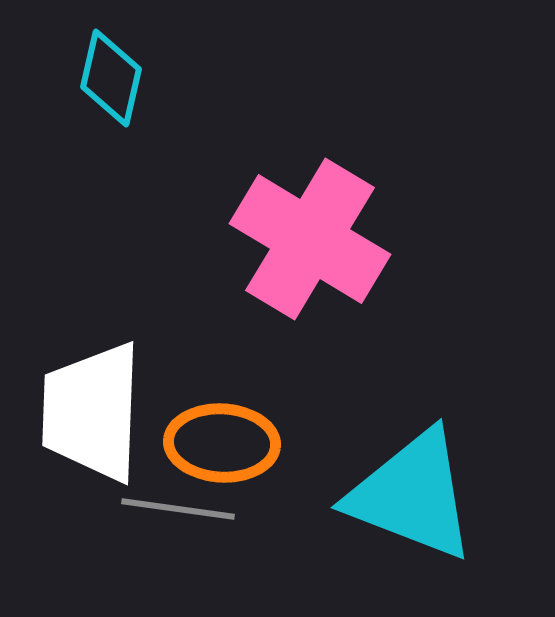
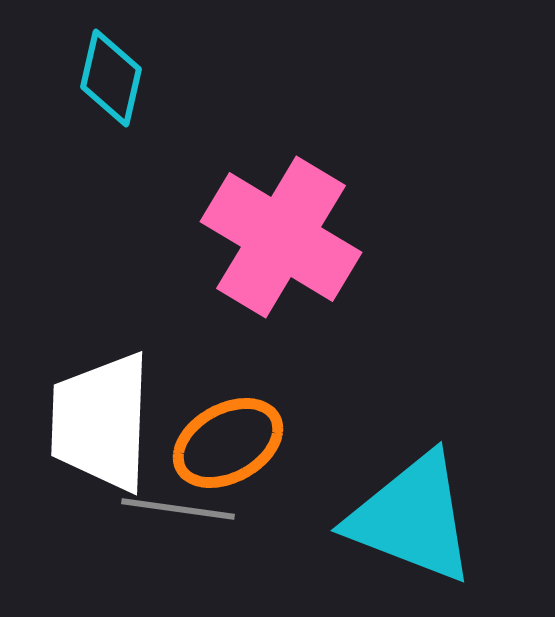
pink cross: moved 29 px left, 2 px up
white trapezoid: moved 9 px right, 10 px down
orange ellipse: moved 6 px right; rotated 32 degrees counterclockwise
cyan triangle: moved 23 px down
